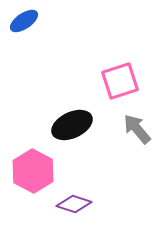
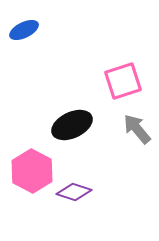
blue ellipse: moved 9 px down; rotated 8 degrees clockwise
pink square: moved 3 px right
pink hexagon: moved 1 px left
purple diamond: moved 12 px up
